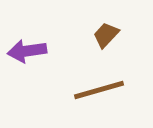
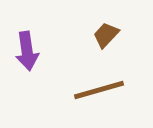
purple arrow: rotated 90 degrees counterclockwise
